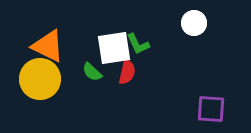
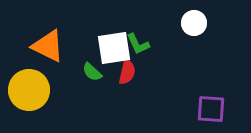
yellow circle: moved 11 px left, 11 px down
